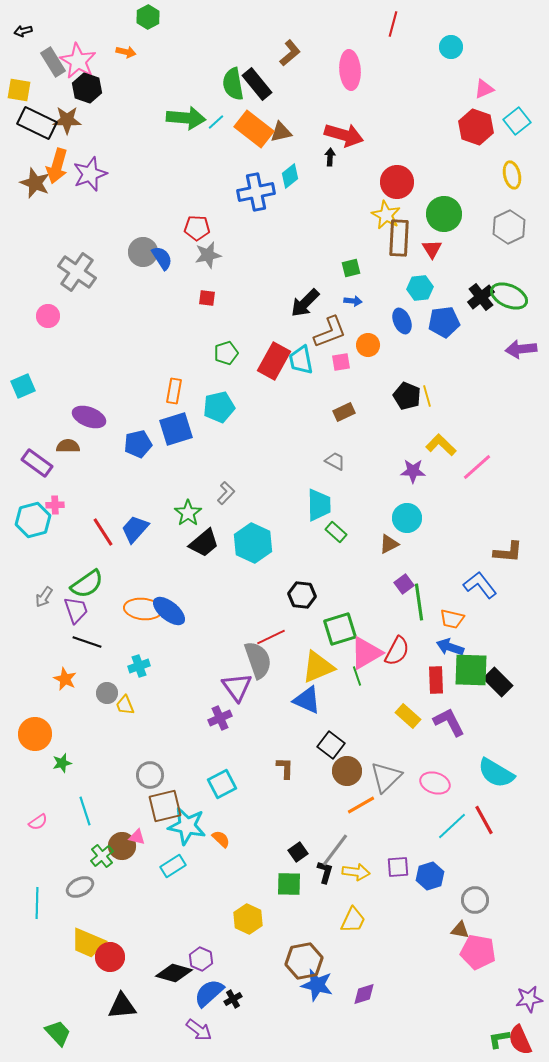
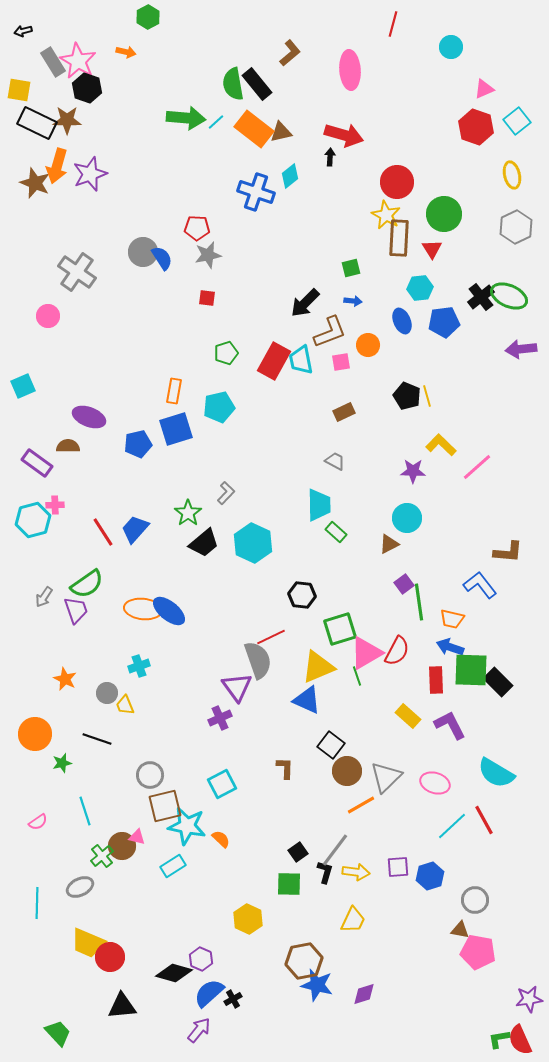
blue cross at (256, 192): rotated 30 degrees clockwise
gray hexagon at (509, 227): moved 7 px right
black line at (87, 642): moved 10 px right, 97 px down
purple L-shape at (449, 722): moved 1 px right, 3 px down
purple arrow at (199, 1030): rotated 88 degrees counterclockwise
